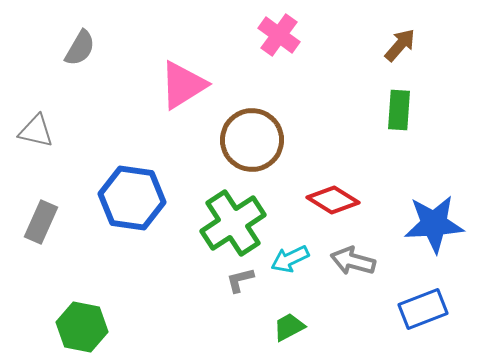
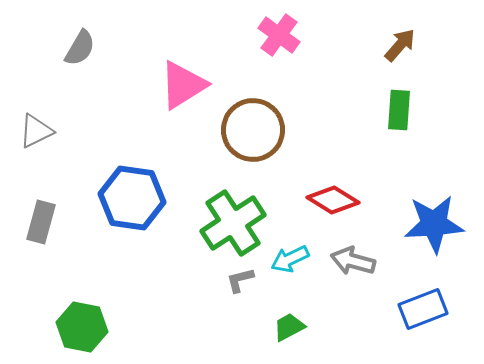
gray triangle: rotated 39 degrees counterclockwise
brown circle: moved 1 px right, 10 px up
gray rectangle: rotated 9 degrees counterclockwise
